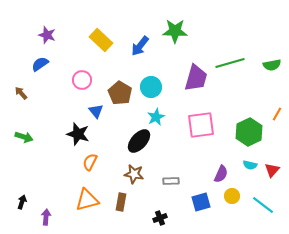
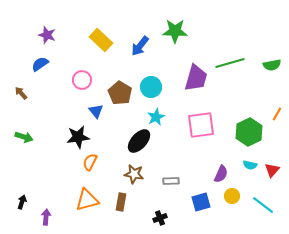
black star: moved 3 px down; rotated 25 degrees counterclockwise
